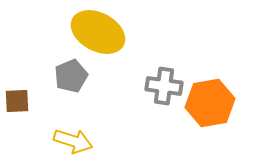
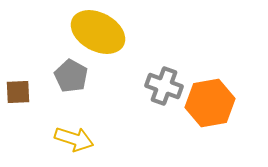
gray pentagon: rotated 20 degrees counterclockwise
gray cross: rotated 12 degrees clockwise
brown square: moved 1 px right, 9 px up
yellow arrow: moved 1 px right, 2 px up
